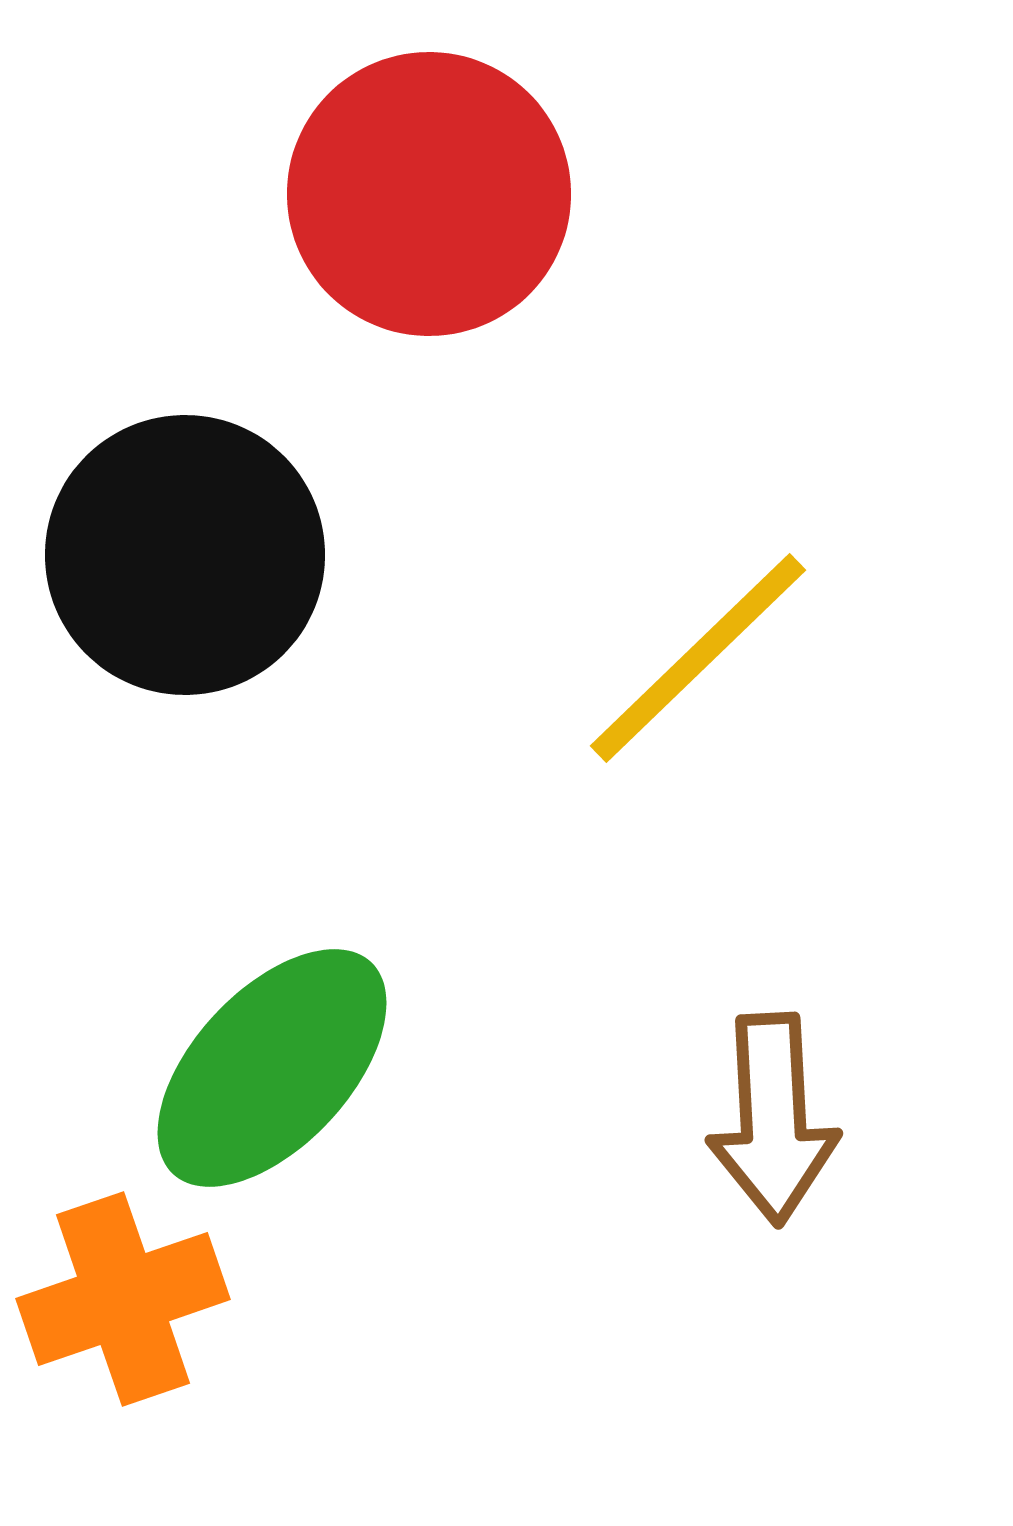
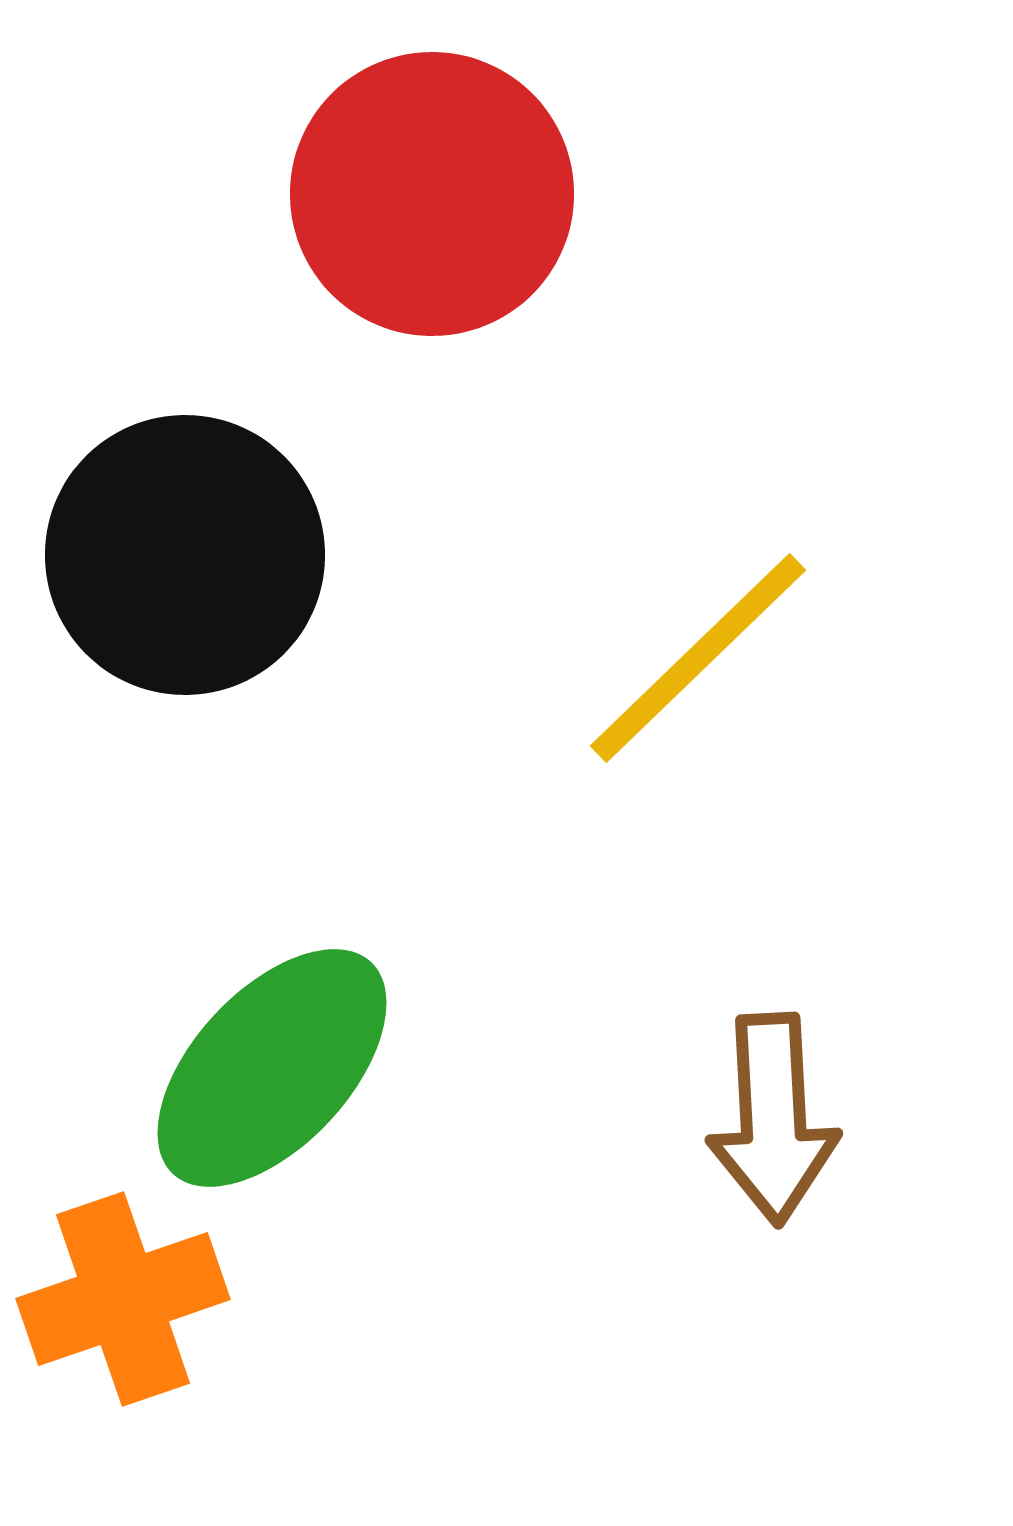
red circle: moved 3 px right
